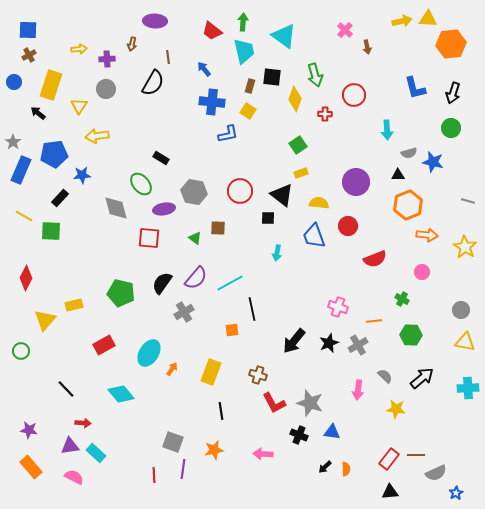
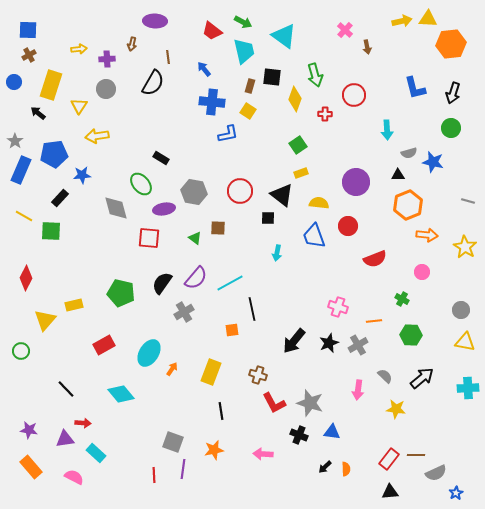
green arrow at (243, 22): rotated 114 degrees clockwise
gray star at (13, 142): moved 2 px right, 1 px up
purple triangle at (70, 446): moved 5 px left, 7 px up
